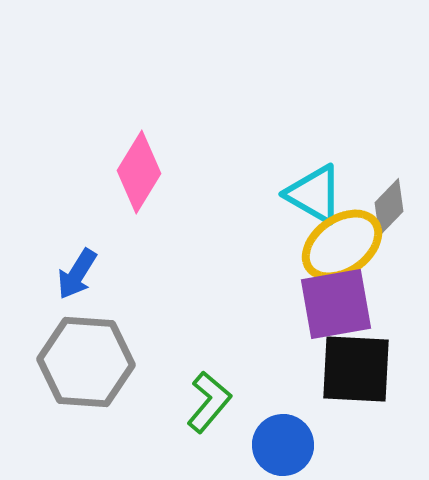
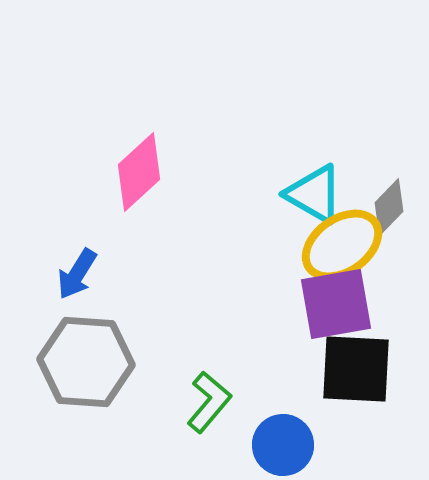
pink diamond: rotated 16 degrees clockwise
